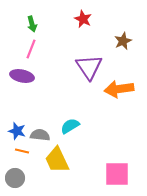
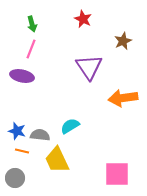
orange arrow: moved 4 px right, 9 px down
